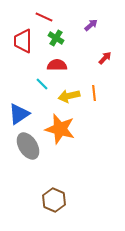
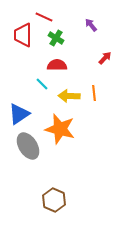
purple arrow: rotated 88 degrees counterclockwise
red trapezoid: moved 6 px up
yellow arrow: rotated 15 degrees clockwise
